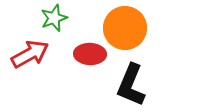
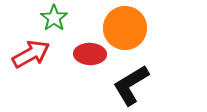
green star: rotated 16 degrees counterclockwise
red arrow: moved 1 px right
black L-shape: rotated 36 degrees clockwise
